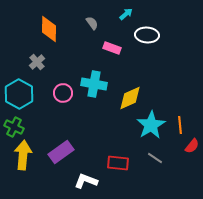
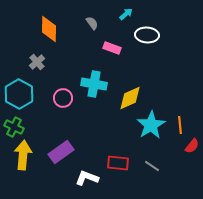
pink circle: moved 5 px down
gray line: moved 3 px left, 8 px down
white L-shape: moved 1 px right, 3 px up
